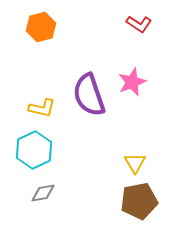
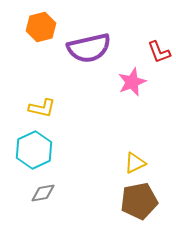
red L-shape: moved 20 px right, 28 px down; rotated 35 degrees clockwise
purple semicircle: moved 47 px up; rotated 84 degrees counterclockwise
yellow triangle: rotated 35 degrees clockwise
